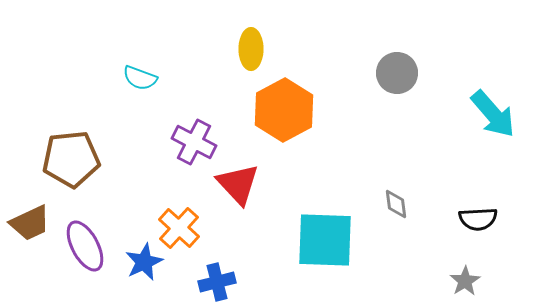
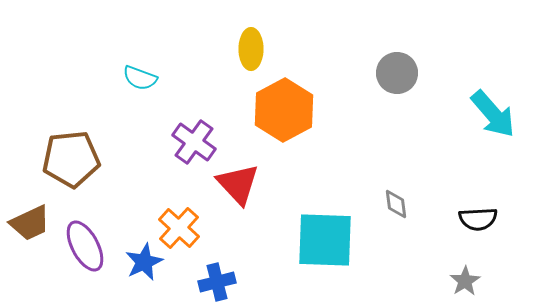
purple cross: rotated 9 degrees clockwise
